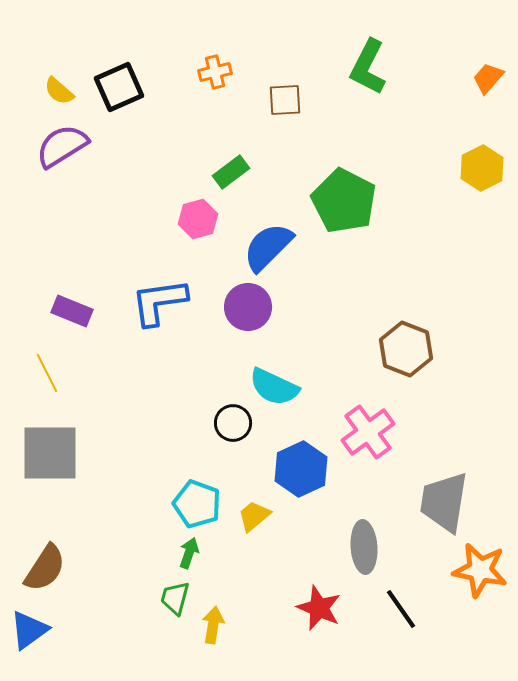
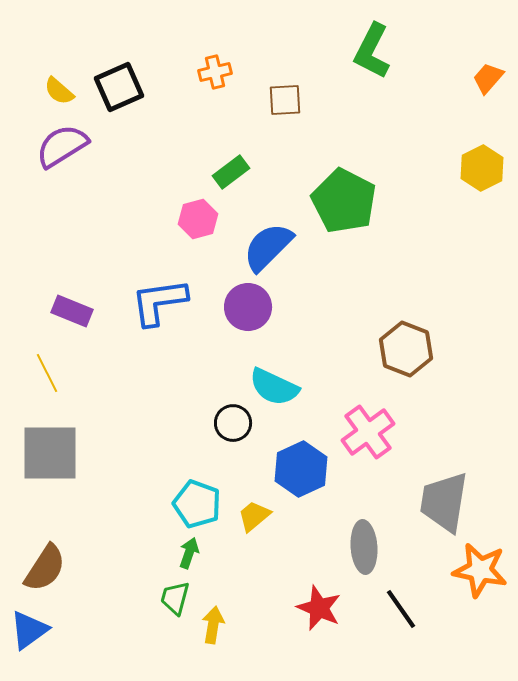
green L-shape: moved 4 px right, 16 px up
